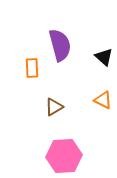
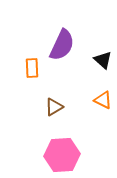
purple semicircle: moved 2 px right; rotated 40 degrees clockwise
black triangle: moved 1 px left, 3 px down
pink hexagon: moved 2 px left, 1 px up
